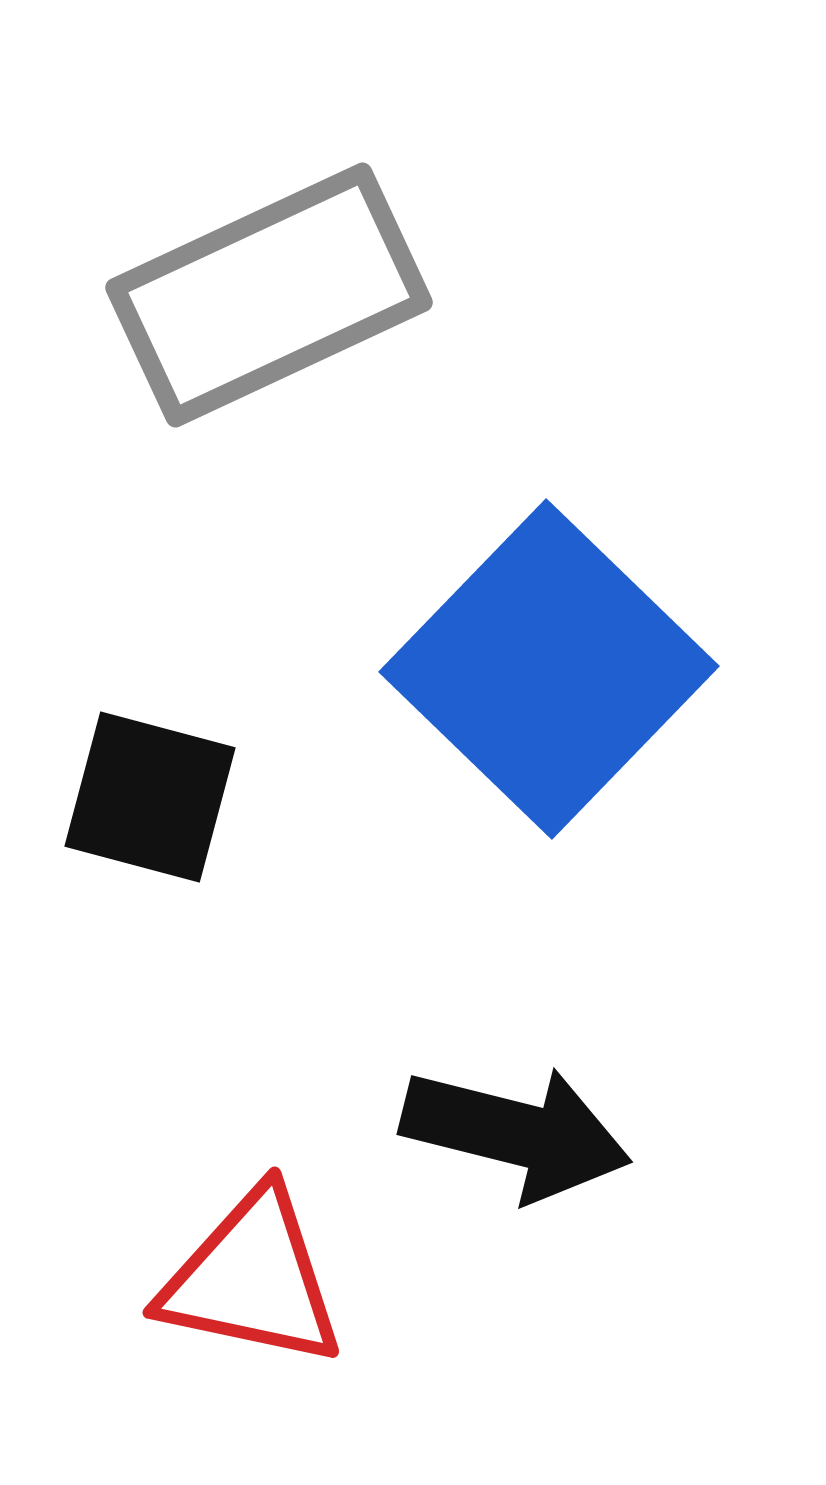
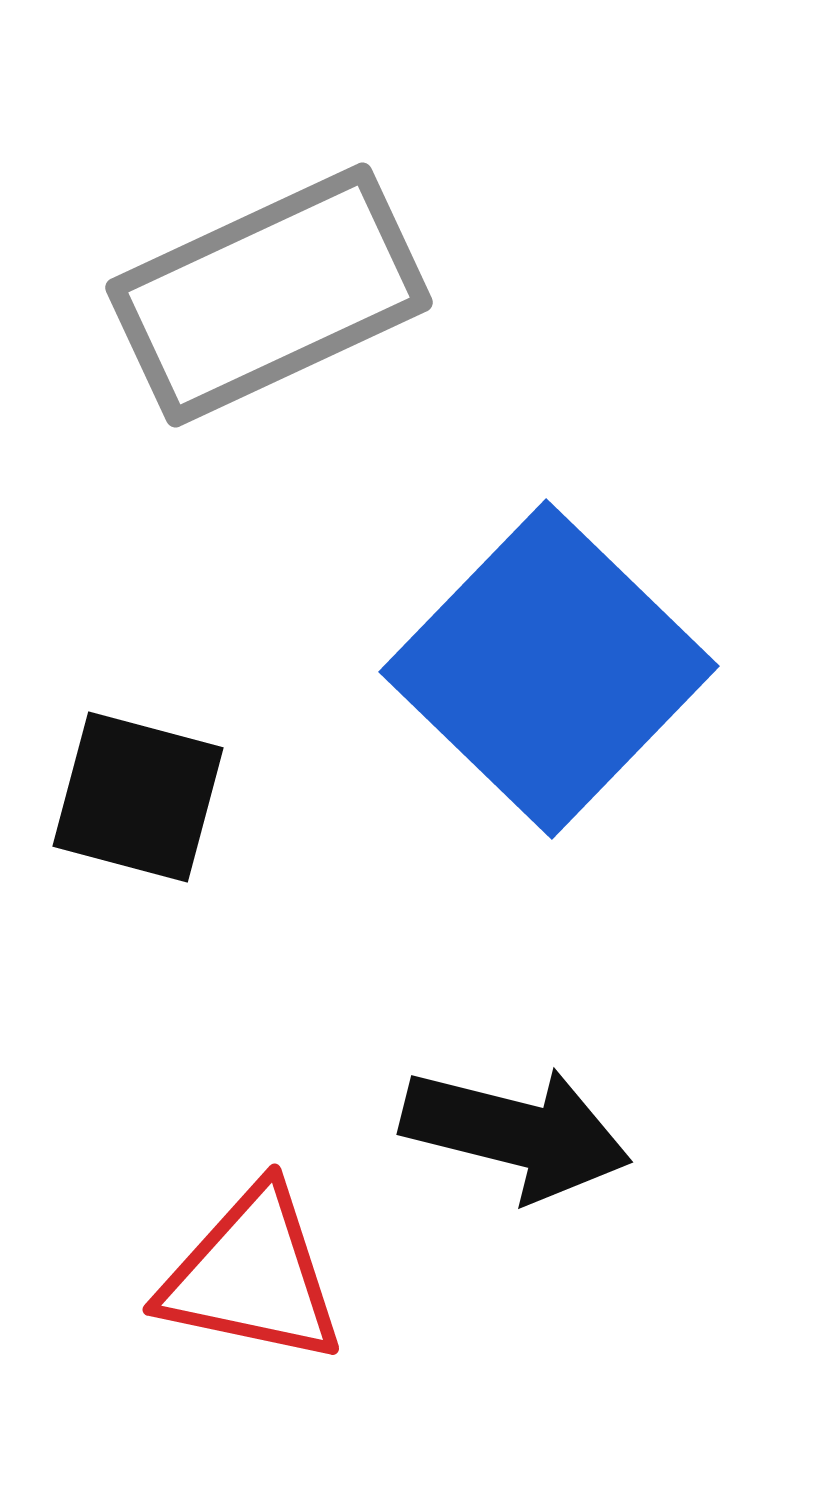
black square: moved 12 px left
red triangle: moved 3 px up
